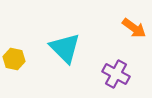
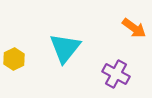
cyan triangle: rotated 24 degrees clockwise
yellow hexagon: rotated 20 degrees clockwise
